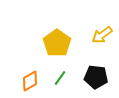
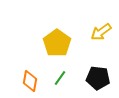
yellow arrow: moved 1 px left, 3 px up
black pentagon: moved 2 px right, 1 px down
orange diamond: rotated 50 degrees counterclockwise
